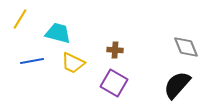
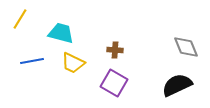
cyan trapezoid: moved 3 px right
black semicircle: rotated 24 degrees clockwise
